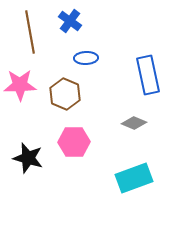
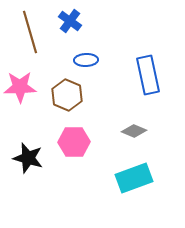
brown line: rotated 6 degrees counterclockwise
blue ellipse: moved 2 px down
pink star: moved 2 px down
brown hexagon: moved 2 px right, 1 px down
gray diamond: moved 8 px down
